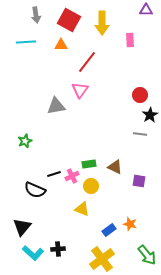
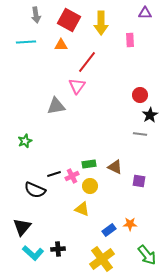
purple triangle: moved 1 px left, 3 px down
yellow arrow: moved 1 px left
pink triangle: moved 3 px left, 4 px up
yellow circle: moved 1 px left
orange star: rotated 16 degrees counterclockwise
